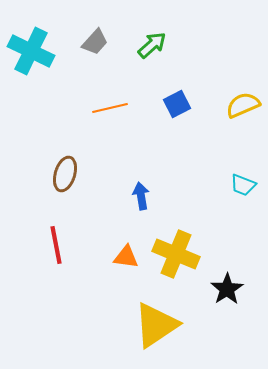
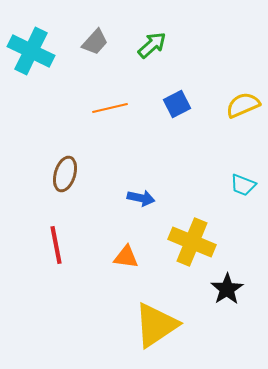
blue arrow: moved 2 px down; rotated 112 degrees clockwise
yellow cross: moved 16 px right, 12 px up
